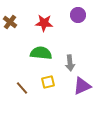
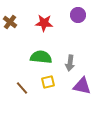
green semicircle: moved 4 px down
gray arrow: rotated 14 degrees clockwise
purple triangle: rotated 36 degrees clockwise
